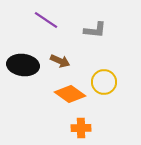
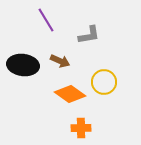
purple line: rotated 25 degrees clockwise
gray L-shape: moved 6 px left, 5 px down; rotated 15 degrees counterclockwise
